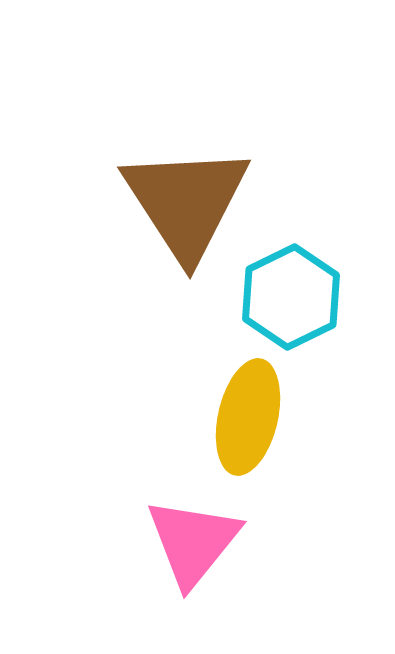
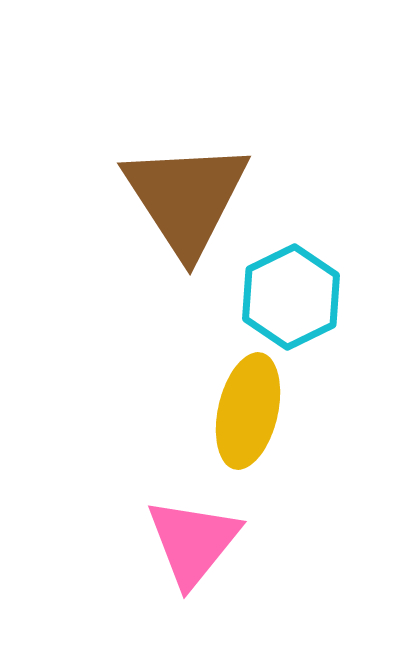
brown triangle: moved 4 px up
yellow ellipse: moved 6 px up
